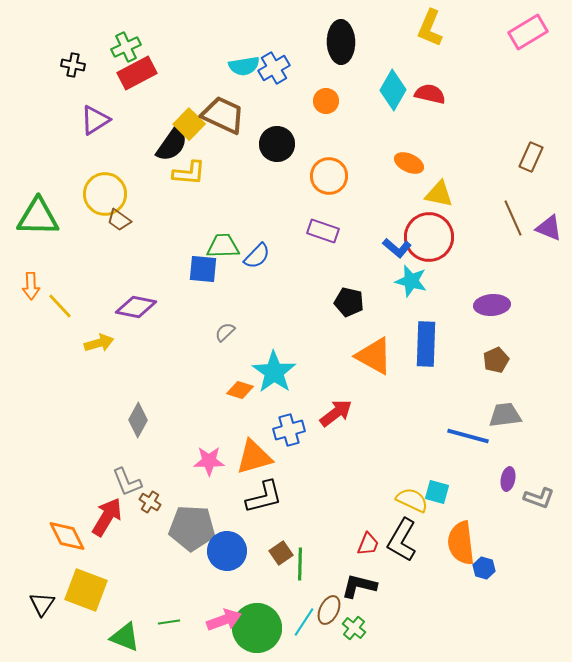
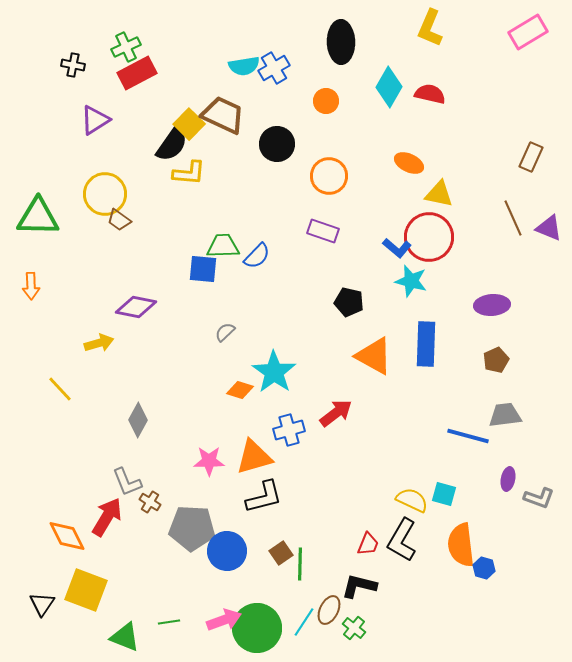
cyan diamond at (393, 90): moved 4 px left, 3 px up
yellow line at (60, 306): moved 83 px down
cyan square at (437, 492): moved 7 px right, 2 px down
orange semicircle at (461, 543): moved 2 px down
